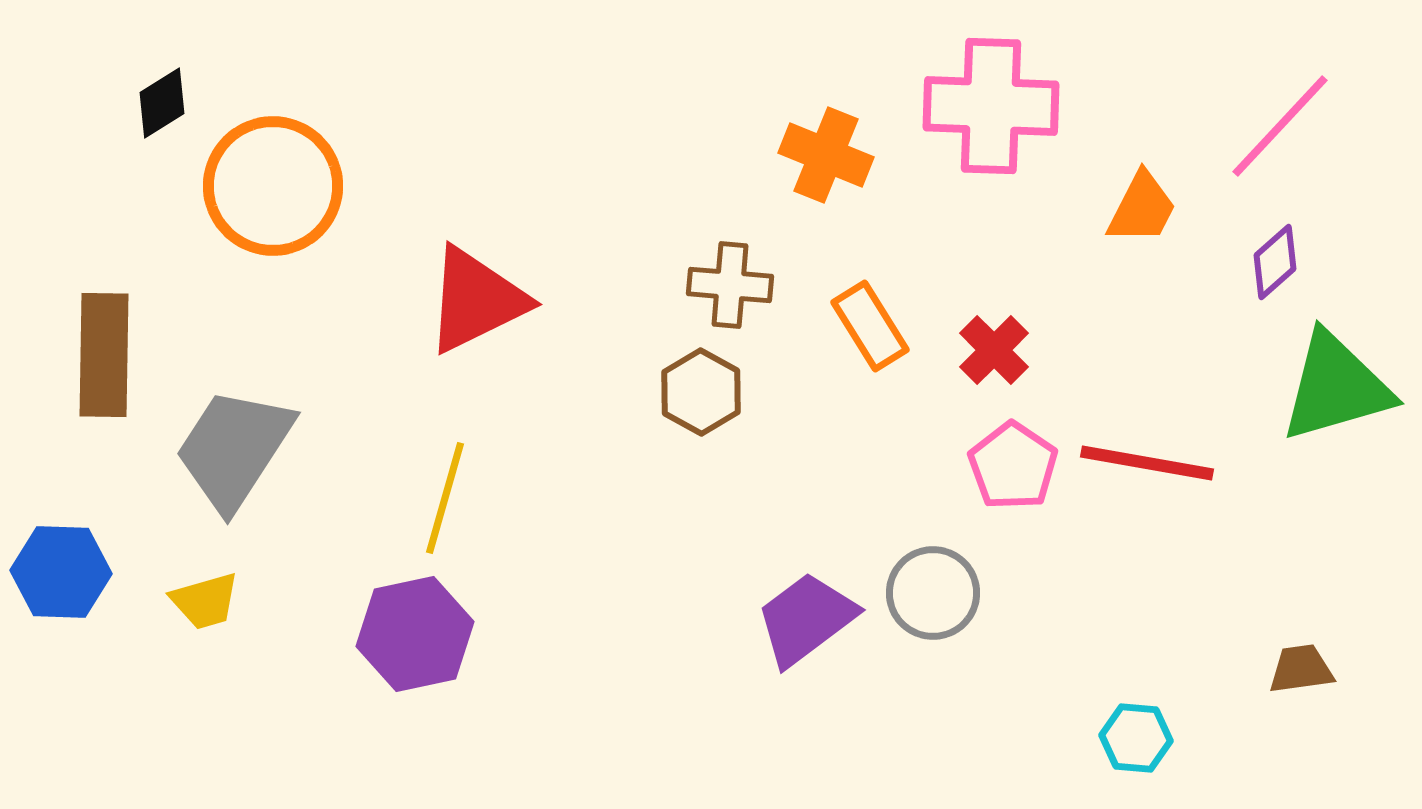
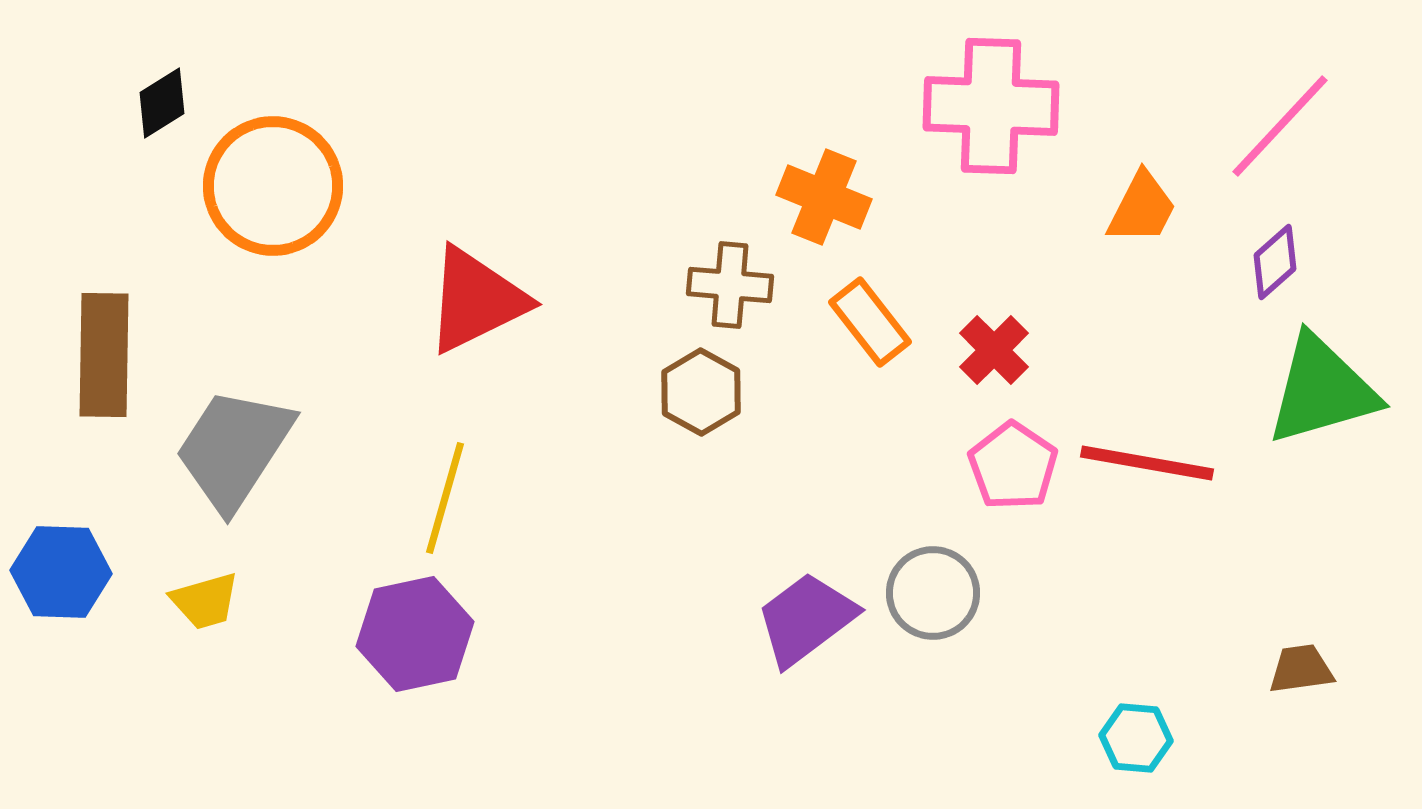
orange cross: moved 2 px left, 42 px down
orange rectangle: moved 4 px up; rotated 6 degrees counterclockwise
green triangle: moved 14 px left, 3 px down
